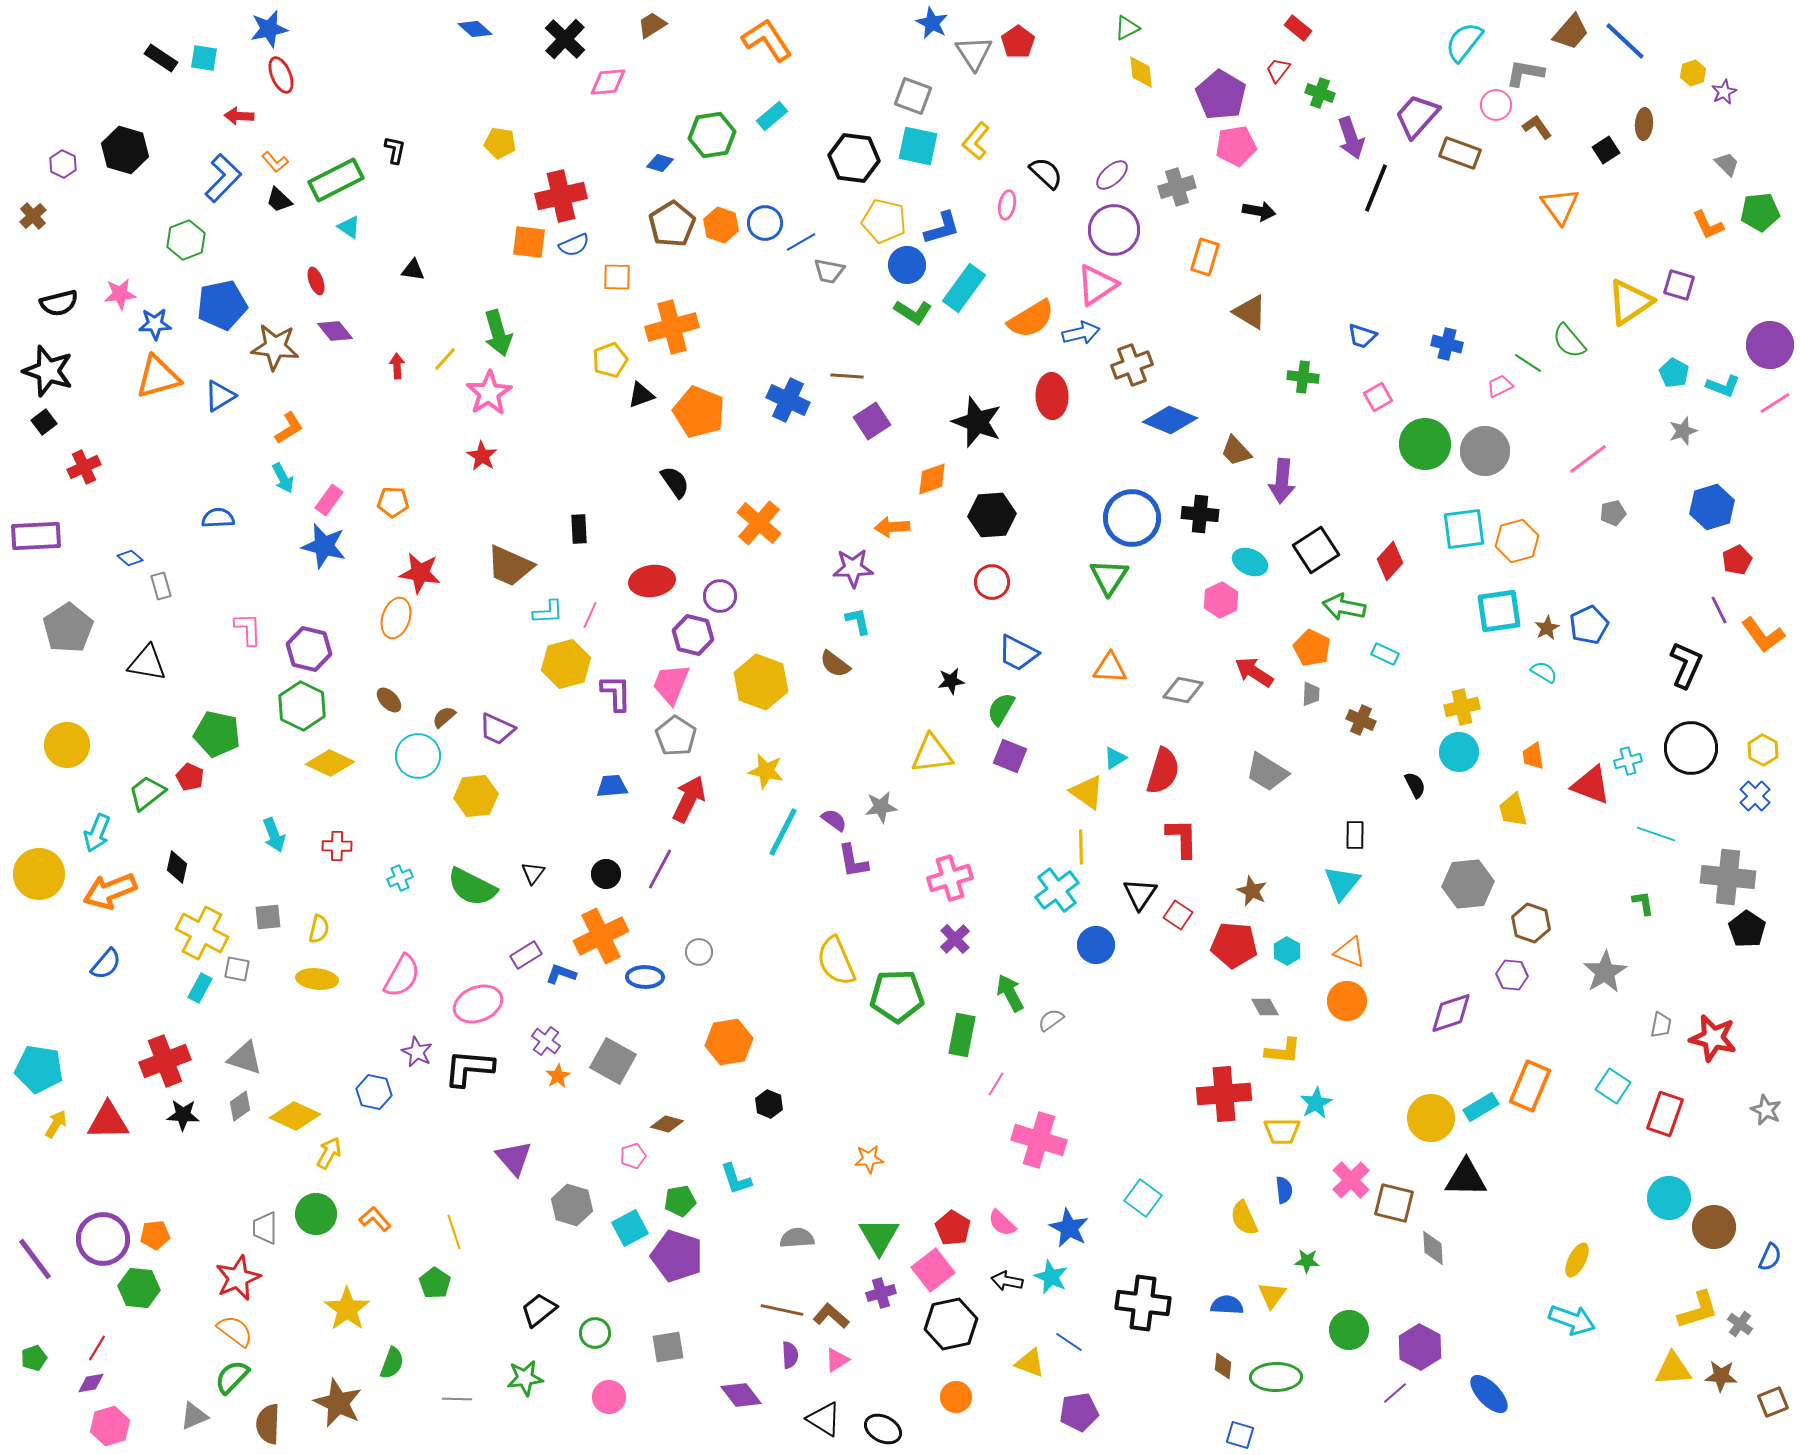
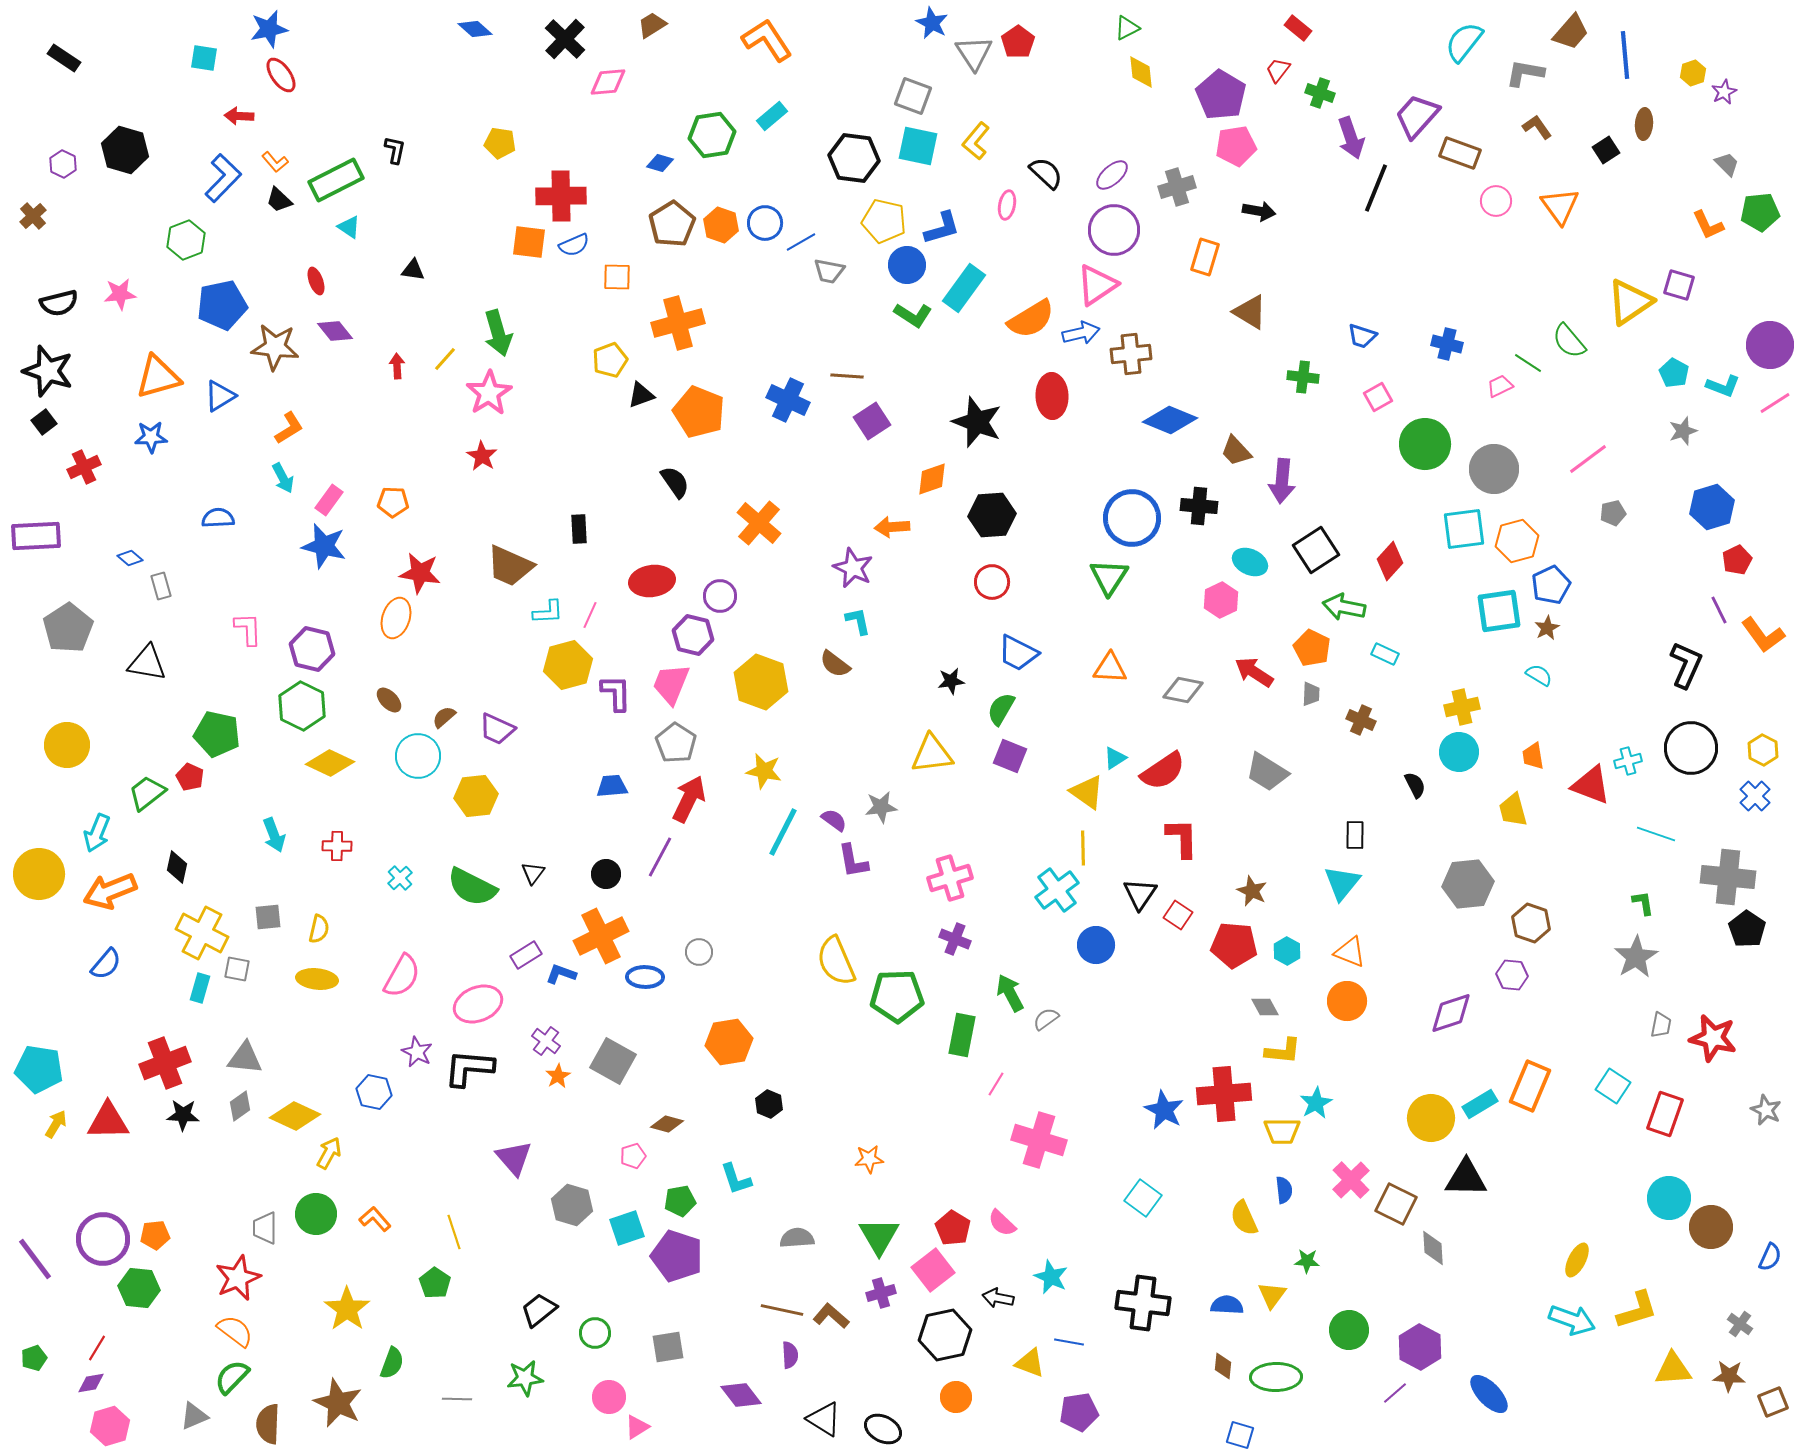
blue line at (1625, 41): moved 14 px down; rotated 42 degrees clockwise
black rectangle at (161, 58): moved 97 px left
red ellipse at (281, 75): rotated 12 degrees counterclockwise
pink circle at (1496, 105): moved 96 px down
red cross at (561, 196): rotated 12 degrees clockwise
green L-shape at (913, 312): moved 3 px down
blue star at (155, 324): moved 4 px left, 113 px down
orange cross at (672, 327): moved 6 px right, 4 px up
brown cross at (1132, 365): moved 1 px left, 11 px up; rotated 15 degrees clockwise
gray circle at (1485, 451): moved 9 px right, 18 px down
black cross at (1200, 514): moved 1 px left, 8 px up
purple star at (853, 568): rotated 27 degrees clockwise
blue pentagon at (1589, 625): moved 38 px left, 40 px up
purple hexagon at (309, 649): moved 3 px right
yellow hexagon at (566, 664): moved 2 px right, 1 px down
cyan semicircle at (1544, 672): moved 5 px left, 3 px down
gray pentagon at (676, 736): moved 7 px down
yellow star at (766, 771): moved 2 px left
red semicircle at (1163, 771): rotated 39 degrees clockwise
yellow line at (1081, 847): moved 2 px right, 1 px down
purple line at (660, 869): moved 12 px up
cyan cross at (400, 878): rotated 20 degrees counterclockwise
purple cross at (955, 939): rotated 24 degrees counterclockwise
gray star at (1605, 972): moved 31 px right, 15 px up
cyan rectangle at (200, 988): rotated 12 degrees counterclockwise
gray semicircle at (1051, 1020): moved 5 px left, 1 px up
gray triangle at (245, 1058): rotated 12 degrees counterclockwise
red cross at (165, 1061): moved 2 px down
cyan rectangle at (1481, 1107): moved 1 px left, 3 px up
brown square at (1394, 1203): moved 2 px right, 1 px down; rotated 12 degrees clockwise
brown circle at (1714, 1227): moved 3 px left
cyan square at (630, 1228): moved 3 px left; rotated 9 degrees clockwise
blue star at (1069, 1228): moved 95 px right, 118 px up
black arrow at (1007, 1281): moved 9 px left, 17 px down
yellow L-shape at (1698, 1310): moved 61 px left
black hexagon at (951, 1324): moved 6 px left, 11 px down
blue line at (1069, 1342): rotated 24 degrees counterclockwise
pink triangle at (837, 1360): moved 200 px left, 67 px down
brown star at (1721, 1376): moved 8 px right
